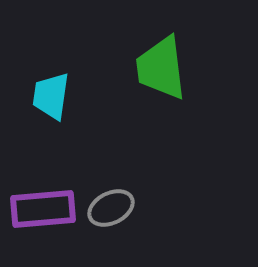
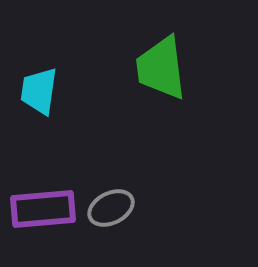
cyan trapezoid: moved 12 px left, 5 px up
